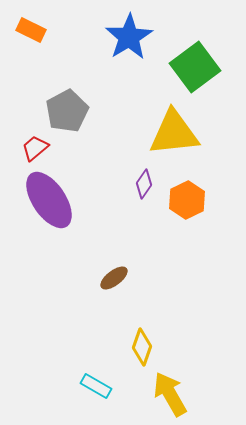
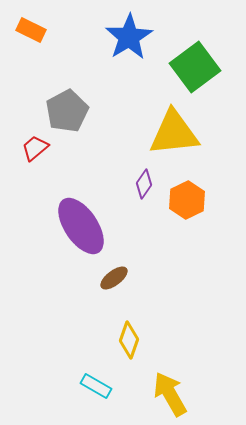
purple ellipse: moved 32 px right, 26 px down
yellow diamond: moved 13 px left, 7 px up
